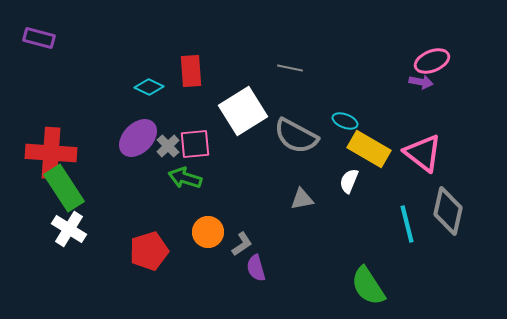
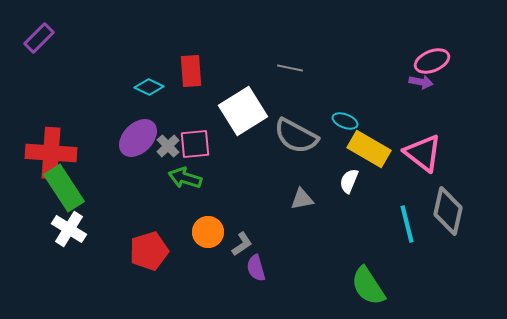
purple rectangle: rotated 60 degrees counterclockwise
